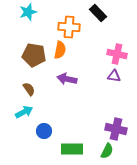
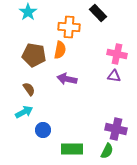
cyan star: rotated 18 degrees counterclockwise
blue circle: moved 1 px left, 1 px up
